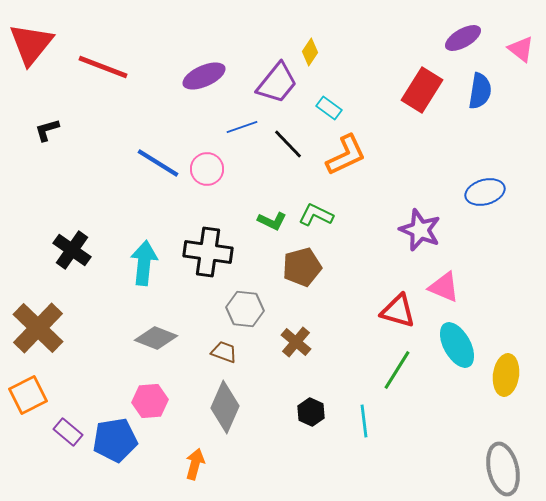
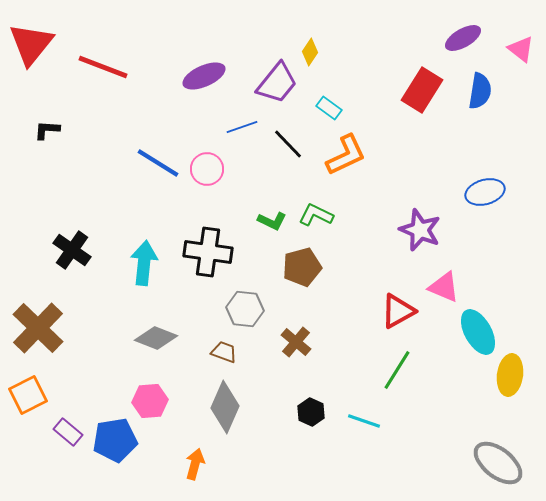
black L-shape at (47, 130): rotated 20 degrees clockwise
red triangle at (398, 311): rotated 45 degrees counterclockwise
cyan ellipse at (457, 345): moved 21 px right, 13 px up
yellow ellipse at (506, 375): moved 4 px right
cyan line at (364, 421): rotated 64 degrees counterclockwise
gray ellipse at (503, 469): moved 5 px left, 6 px up; rotated 39 degrees counterclockwise
